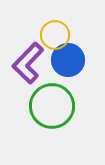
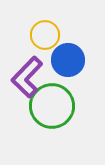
yellow circle: moved 10 px left
purple L-shape: moved 1 px left, 14 px down
